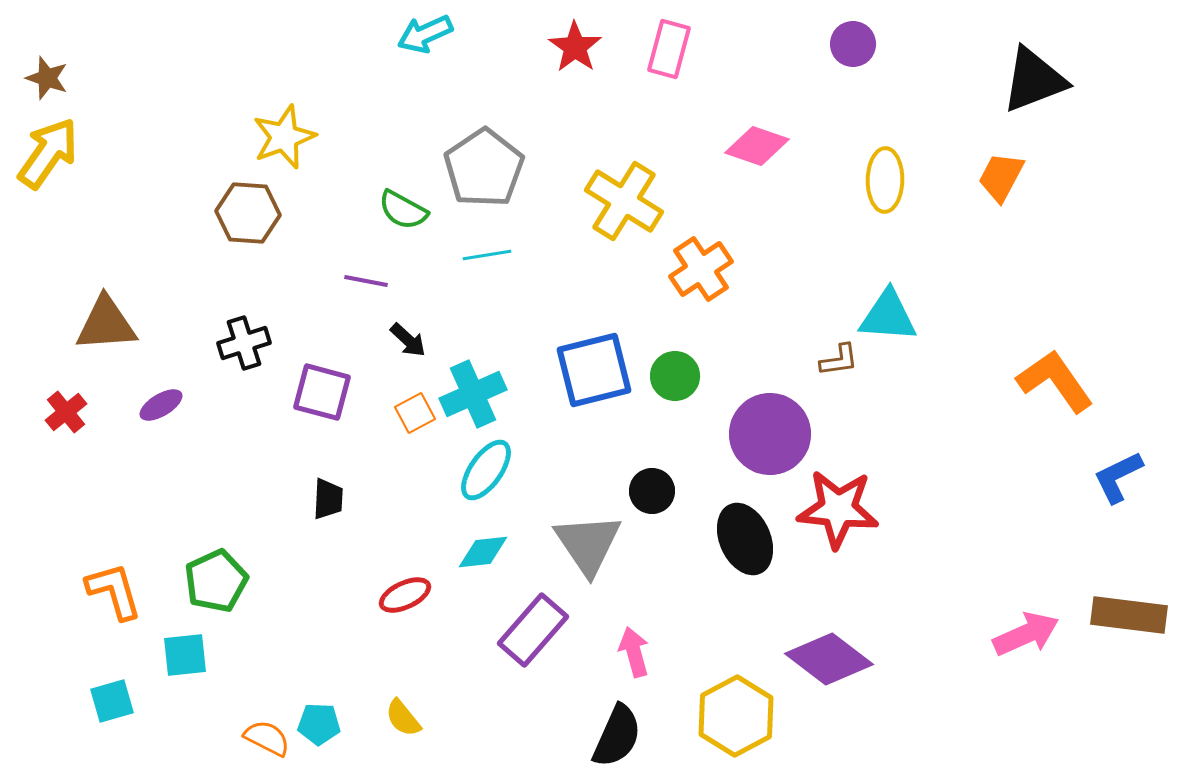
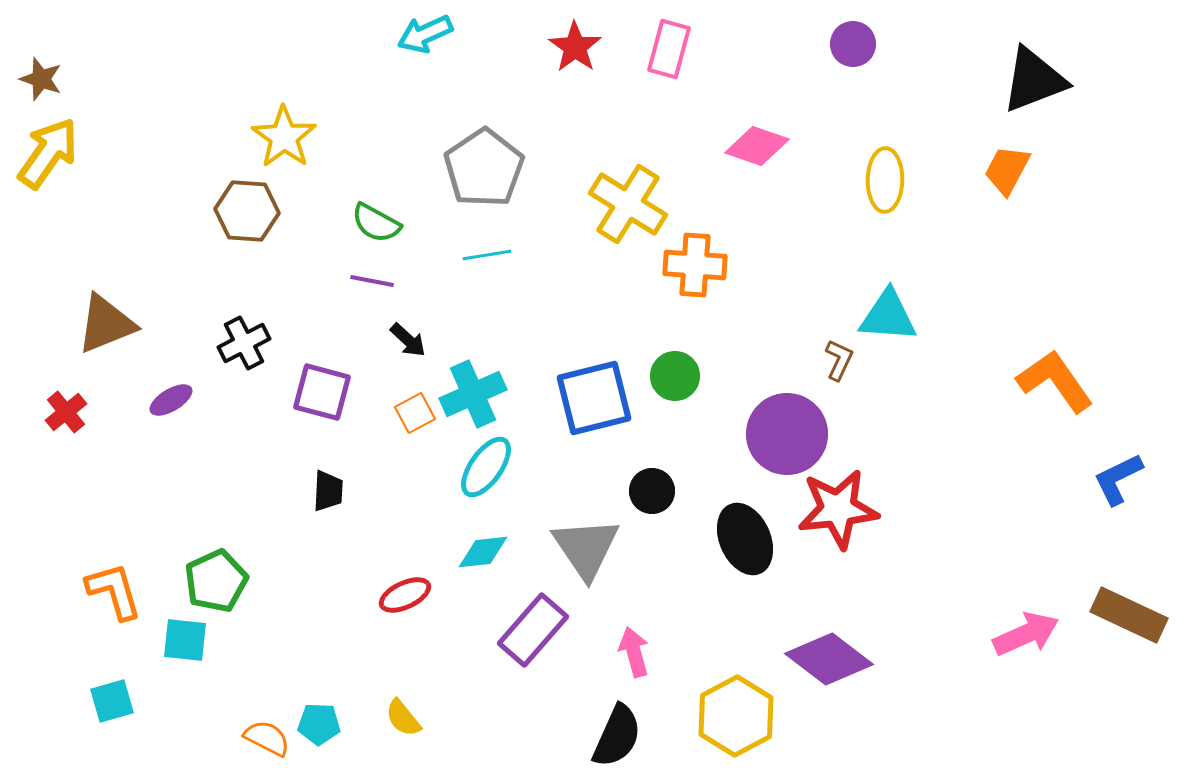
brown star at (47, 78): moved 6 px left, 1 px down
yellow star at (284, 137): rotated 16 degrees counterclockwise
orange trapezoid at (1001, 177): moved 6 px right, 7 px up
yellow cross at (624, 201): moved 4 px right, 3 px down
green semicircle at (403, 210): moved 27 px left, 13 px down
brown hexagon at (248, 213): moved 1 px left, 2 px up
orange cross at (701, 269): moved 6 px left, 4 px up; rotated 38 degrees clockwise
purple line at (366, 281): moved 6 px right
brown triangle at (106, 324): rotated 18 degrees counterclockwise
black cross at (244, 343): rotated 9 degrees counterclockwise
brown L-shape at (839, 360): rotated 57 degrees counterclockwise
blue square at (594, 370): moved 28 px down
purple ellipse at (161, 405): moved 10 px right, 5 px up
purple circle at (770, 434): moved 17 px right
cyan ellipse at (486, 470): moved 3 px up
blue L-shape at (1118, 477): moved 2 px down
black trapezoid at (328, 499): moved 8 px up
red star at (838, 509): rotated 12 degrees counterclockwise
gray triangle at (588, 544): moved 2 px left, 4 px down
brown rectangle at (1129, 615): rotated 18 degrees clockwise
cyan square at (185, 655): moved 15 px up; rotated 12 degrees clockwise
